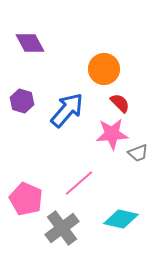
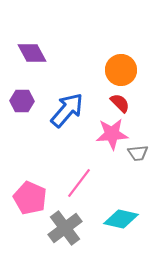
purple diamond: moved 2 px right, 10 px down
orange circle: moved 17 px right, 1 px down
purple hexagon: rotated 15 degrees counterclockwise
gray trapezoid: rotated 15 degrees clockwise
pink line: rotated 12 degrees counterclockwise
pink pentagon: moved 4 px right, 1 px up
gray cross: moved 3 px right
